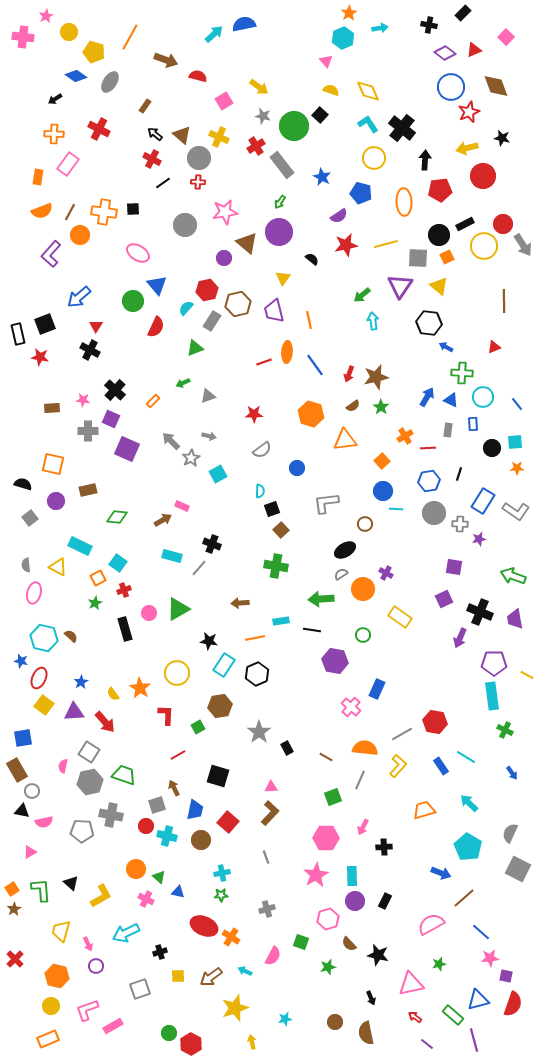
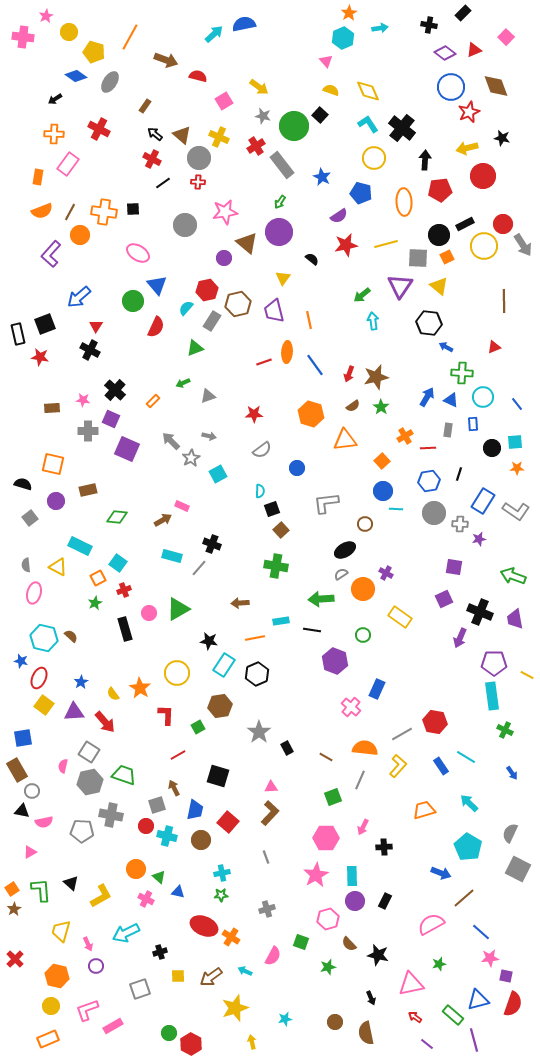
purple hexagon at (335, 661): rotated 10 degrees clockwise
